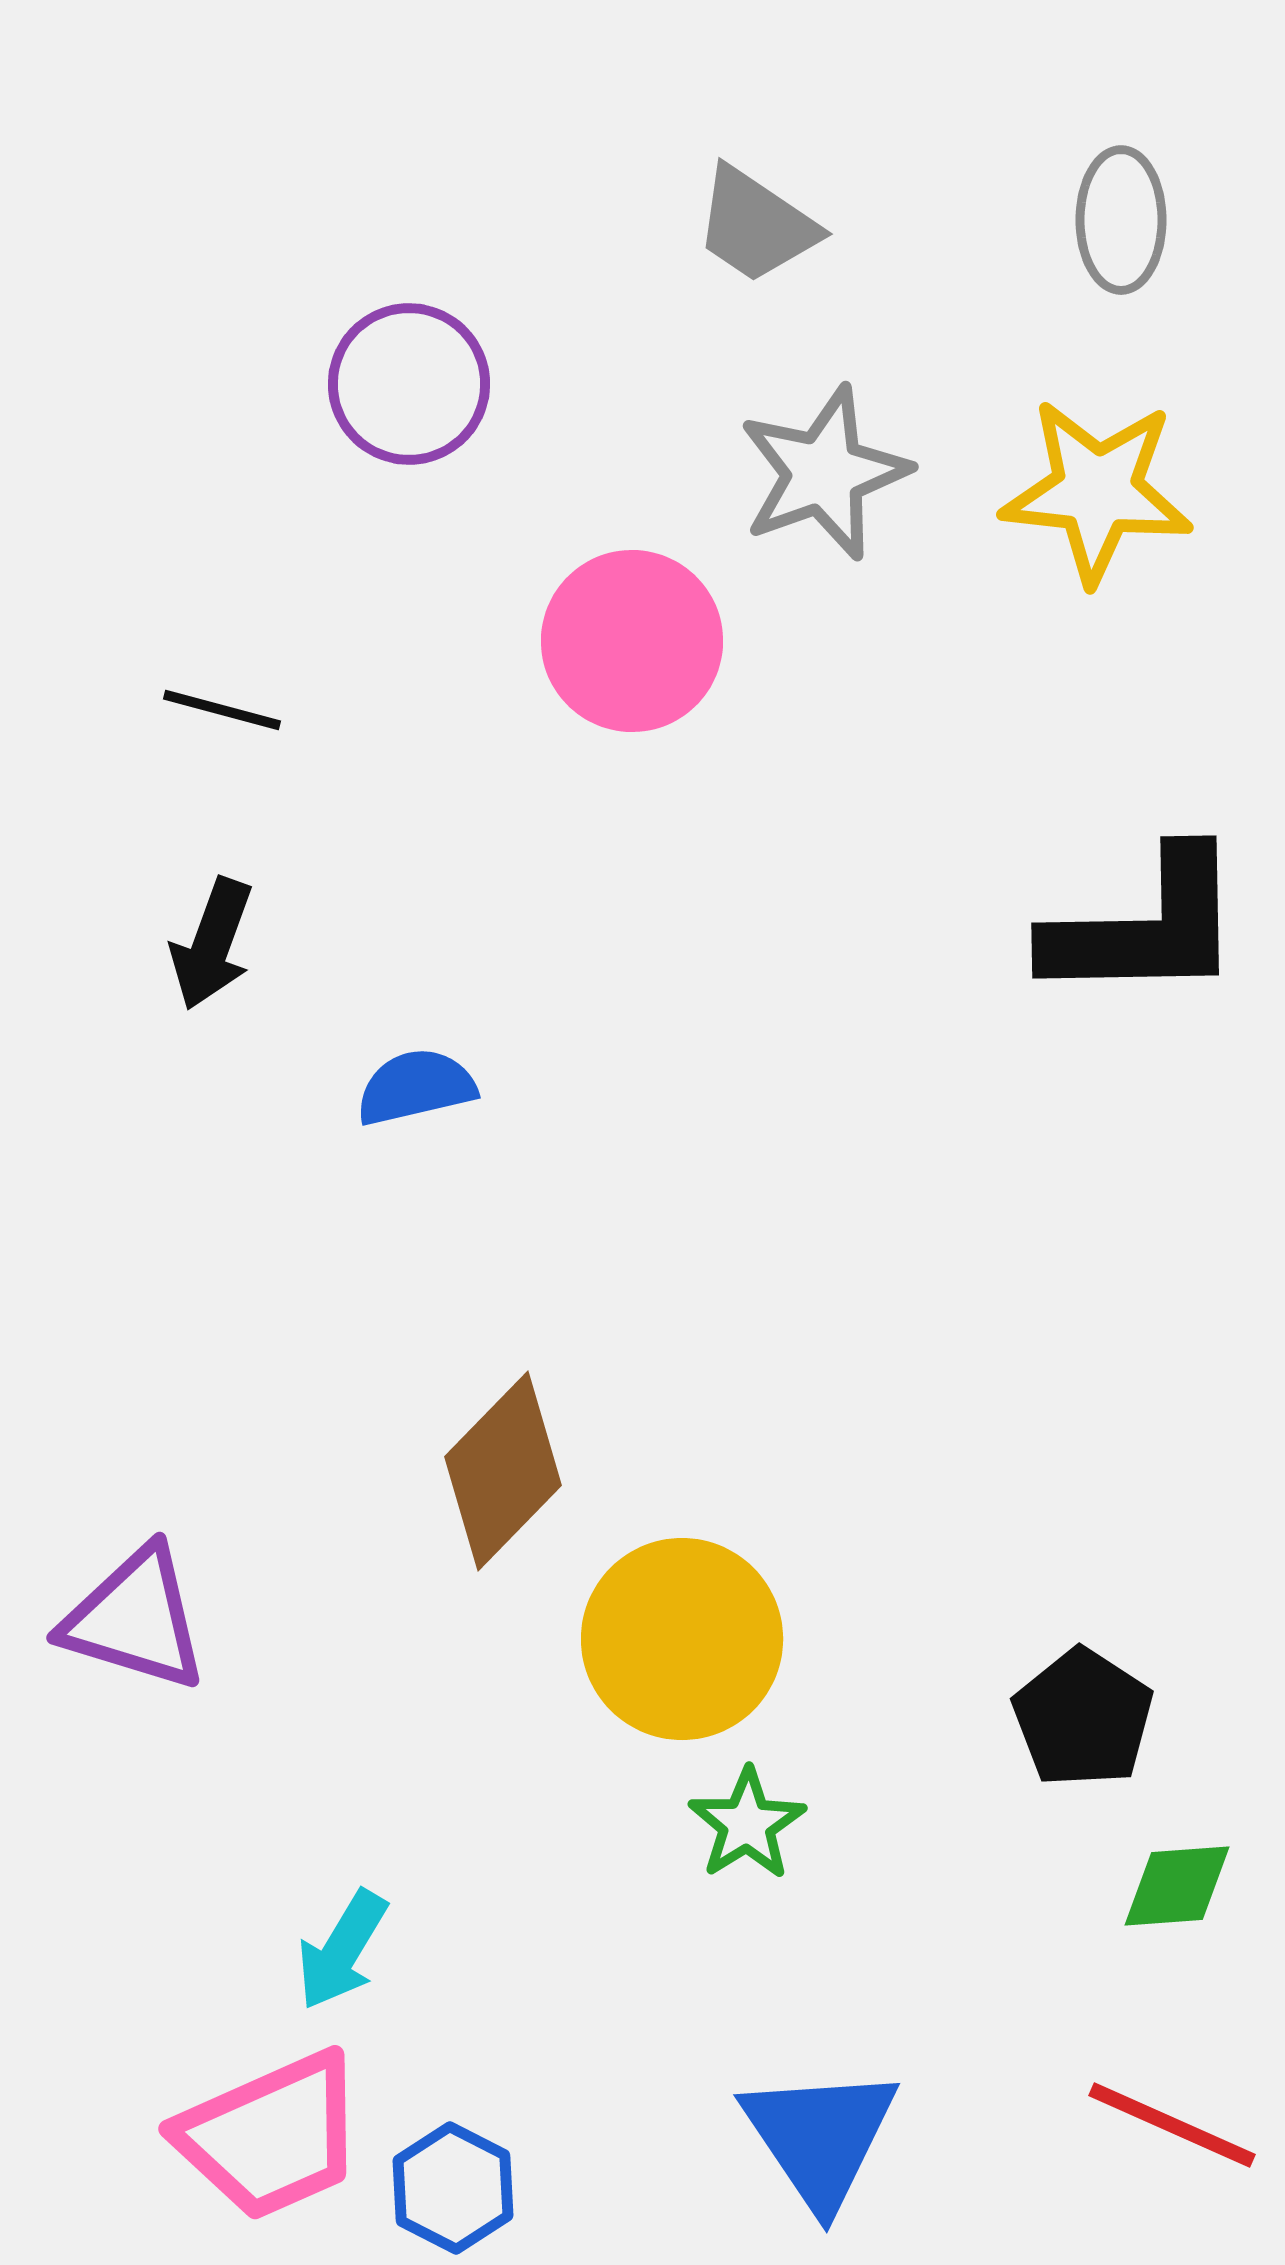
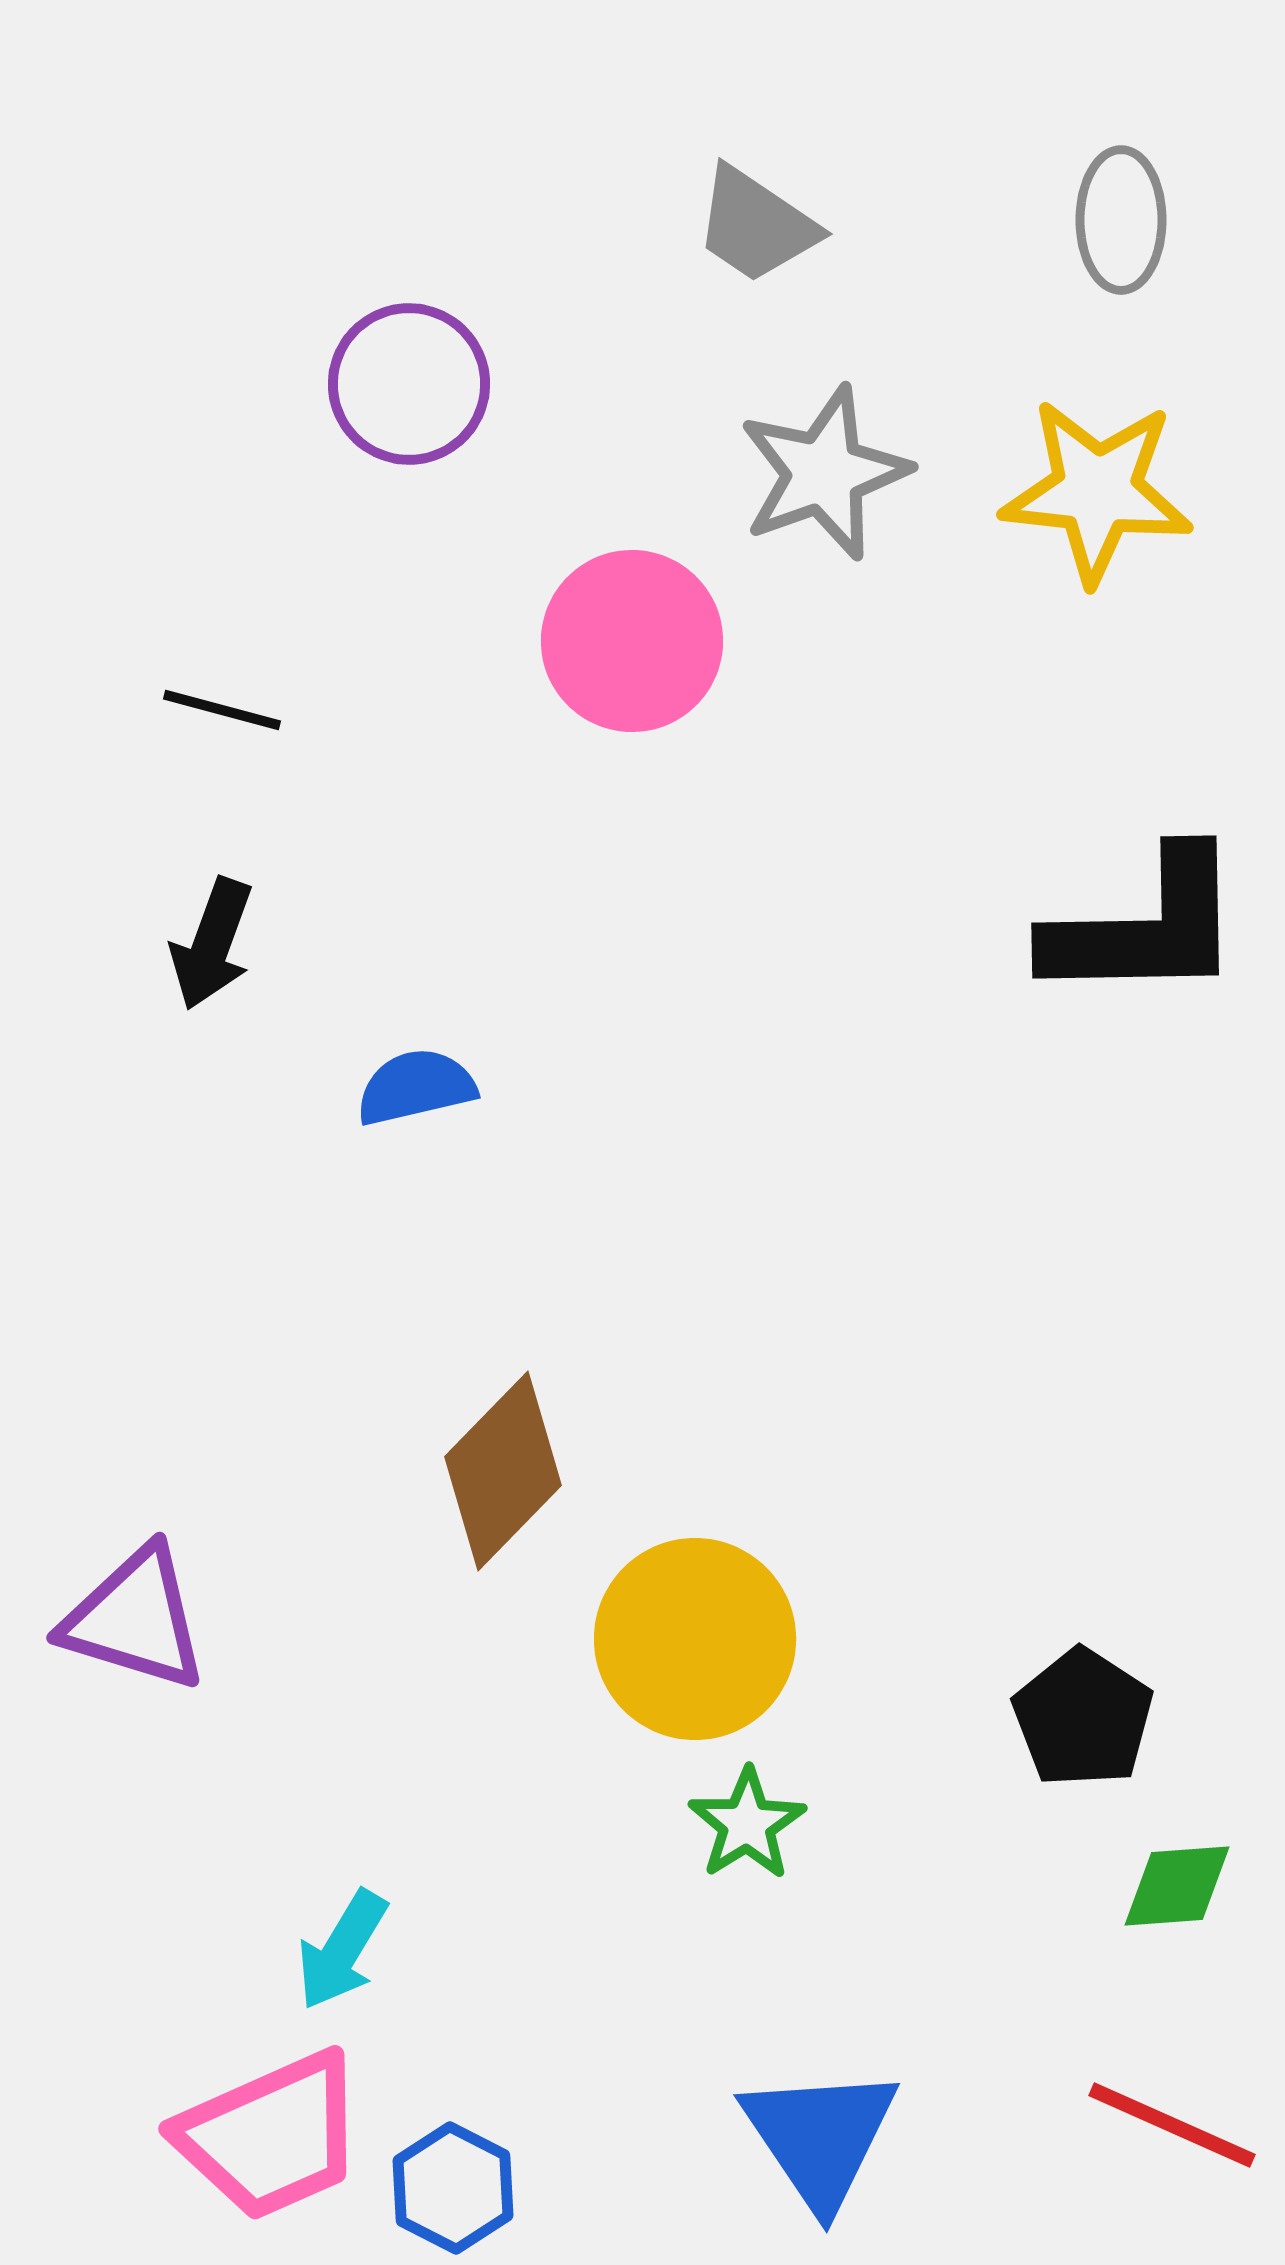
yellow circle: moved 13 px right
